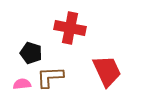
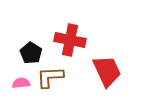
red cross: moved 12 px down
black pentagon: rotated 15 degrees clockwise
pink semicircle: moved 1 px left, 1 px up
